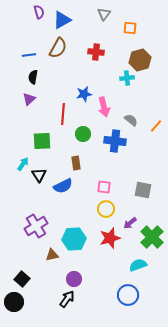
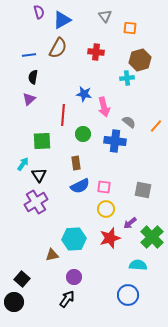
gray triangle: moved 1 px right, 2 px down; rotated 16 degrees counterclockwise
blue star: rotated 21 degrees clockwise
red line: moved 1 px down
gray semicircle: moved 2 px left, 2 px down
blue semicircle: moved 17 px right
purple cross: moved 24 px up
cyan semicircle: rotated 24 degrees clockwise
purple circle: moved 2 px up
